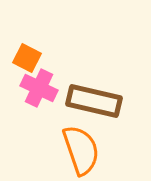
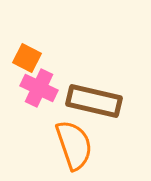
orange semicircle: moved 7 px left, 5 px up
